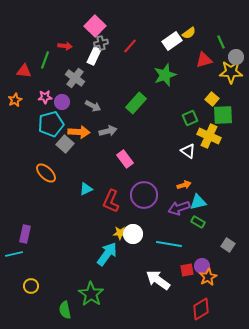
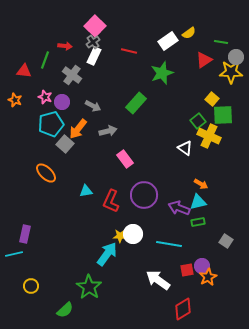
white rectangle at (172, 41): moved 4 px left
green line at (221, 42): rotated 56 degrees counterclockwise
gray cross at (101, 43): moved 8 px left, 1 px up; rotated 24 degrees counterclockwise
red line at (130, 46): moved 1 px left, 5 px down; rotated 63 degrees clockwise
red triangle at (204, 60): rotated 18 degrees counterclockwise
green star at (165, 75): moved 3 px left, 2 px up
gray cross at (75, 78): moved 3 px left, 3 px up
pink star at (45, 97): rotated 24 degrees clockwise
orange star at (15, 100): rotated 24 degrees counterclockwise
green square at (190, 118): moved 8 px right, 3 px down; rotated 14 degrees counterclockwise
orange arrow at (79, 132): moved 1 px left, 3 px up; rotated 125 degrees clockwise
white triangle at (188, 151): moved 3 px left, 3 px up
orange arrow at (184, 185): moved 17 px right, 1 px up; rotated 48 degrees clockwise
cyan triangle at (86, 189): moved 2 px down; rotated 16 degrees clockwise
purple arrow at (179, 208): rotated 40 degrees clockwise
green rectangle at (198, 222): rotated 40 degrees counterclockwise
yellow star at (120, 233): moved 3 px down
gray square at (228, 245): moved 2 px left, 4 px up
green star at (91, 294): moved 2 px left, 7 px up
red diamond at (201, 309): moved 18 px left
green semicircle at (65, 310): rotated 120 degrees counterclockwise
